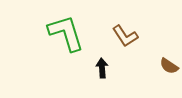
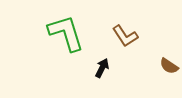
black arrow: rotated 30 degrees clockwise
